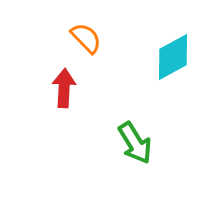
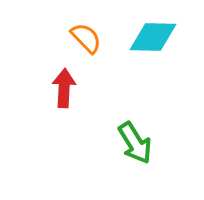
cyan diamond: moved 20 px left, 20 px up; rotated 30 degrees clockwise
